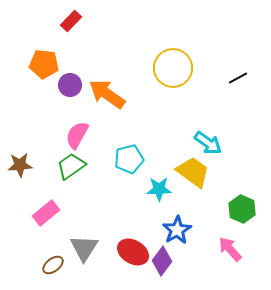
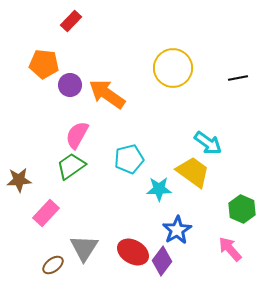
black line: rotated 18 degrees clockwise
brown star: moved 1 px left, 15 px down
pink rectangle: rotated 8 degrees counterclockwise
